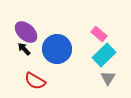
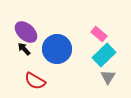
gray triangle: moved 1 px up
